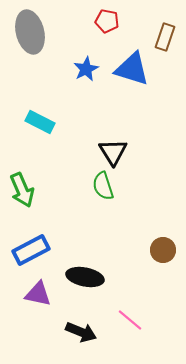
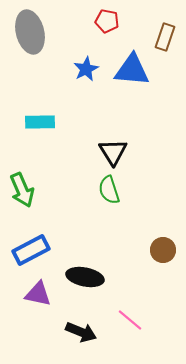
blue triangle: moved 1 px down; rotated 12 degrees counterclockwise
cyan rectangle: rotated 28 degrees counterclockwise
green semicircle: moved 6 px right, 4 px down
